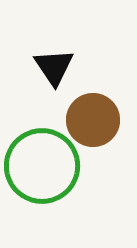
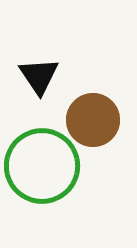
black triangle: moved 15 px left, 9 px down
